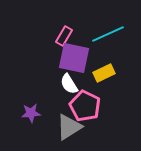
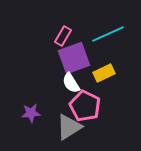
pink rectangle: moved 1 px left
purple square: rotated 32 degrees counterclockwise
white semicircle: moved 2 px right, 1 px up
